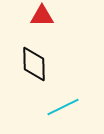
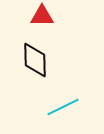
black diamond: moved 1 px right, 4 px up
